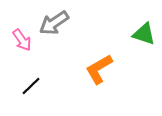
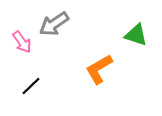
gray arrow: moved 1 px down
green triangle: moved 8 px left, 1 px down
pink arrow: moved 2 px down
